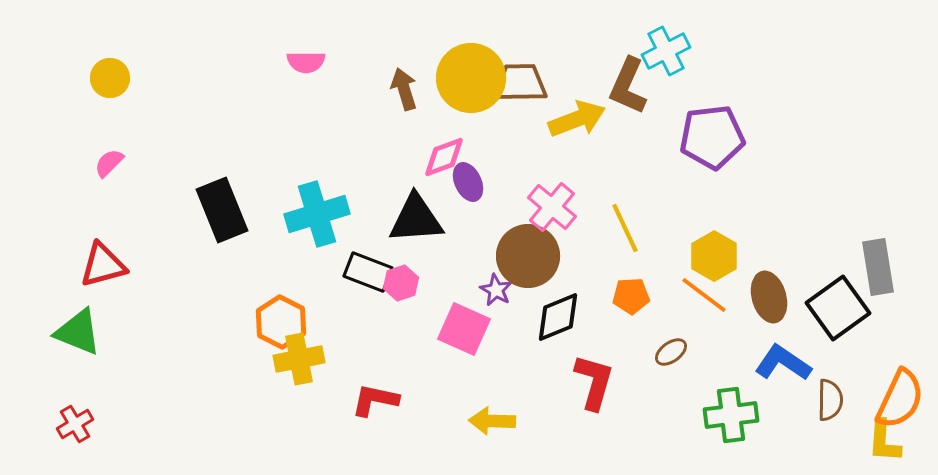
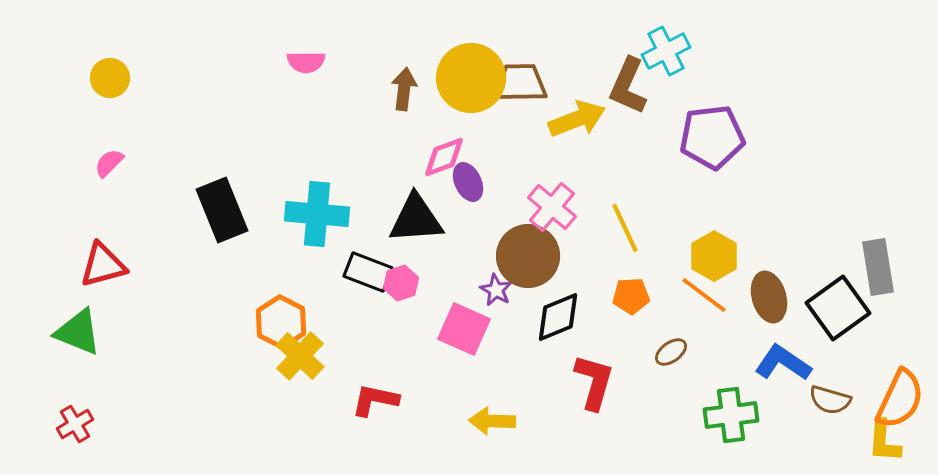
brown arrow at (404, 89): rotated 24 degrees clockwise
cyan cross at (317, 214): rotated 22 degrees clockwise
yellow cross at (299, 359): moved 1 px right, 3 px up; rotated 36 degrees counterclockwise
brown semicircle at (830, 400): rotated 105 degrees clockwise
